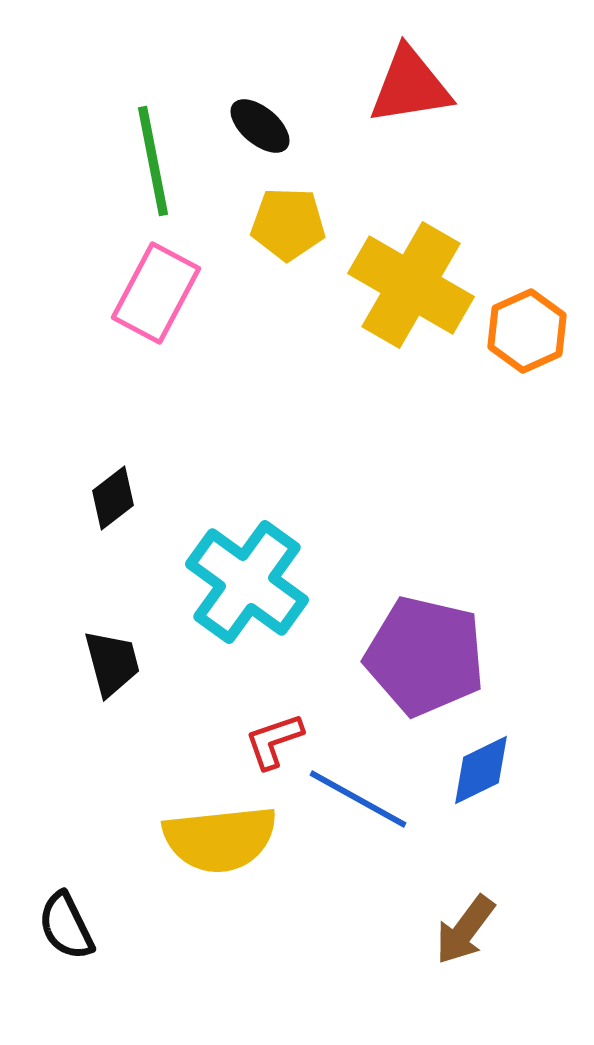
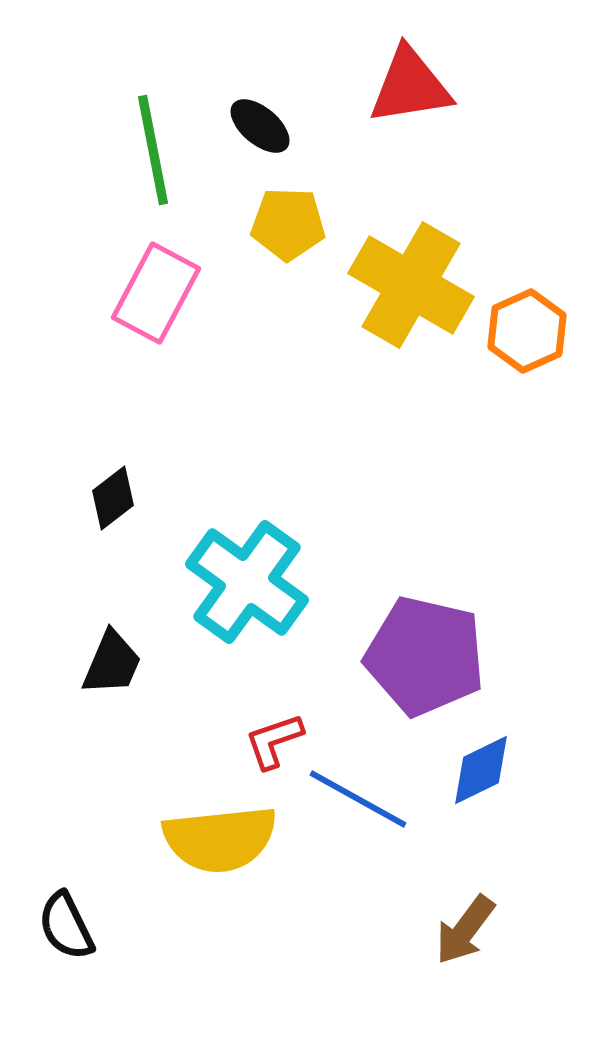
green line: moved 11 px up
black trapezoid: rotated 38 degrees clockwise
